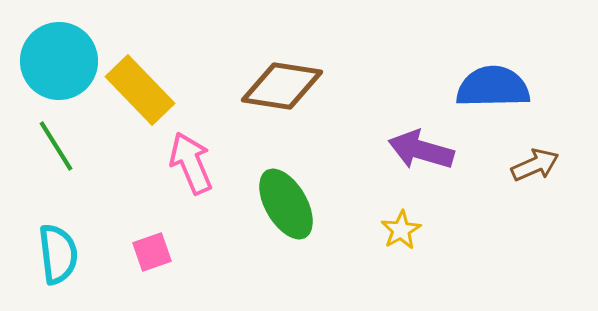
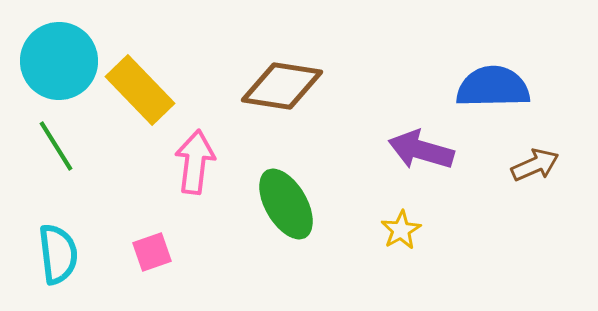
pink arrow: moved 4 px right, 1 px up; rotated 30 degrees clockwise
